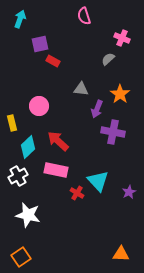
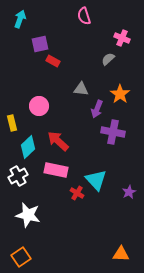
cyan triangle: moved 2 px left, 1 px up
